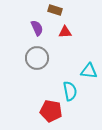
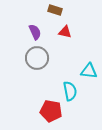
purple semicircle: moved 2 px left, 4 px down
red triangle: rotated 16 degrees clockwise
